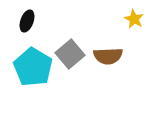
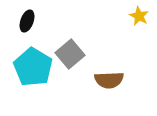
yellow star: moved 5 px right, 3 px up
brown semicircle: moved 1 px right, 24 px down
